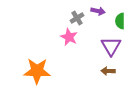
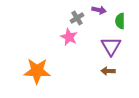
purple arrow: moved 1 px right, 1 px up
